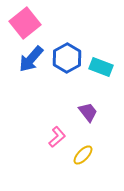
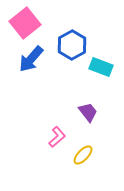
blue hexagon: moved 5 px right, 13 px up
